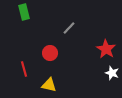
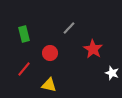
green rectangle: moved 22 px down
red star: moved 13 px left
red line: rotated 56 degrees clockwise
